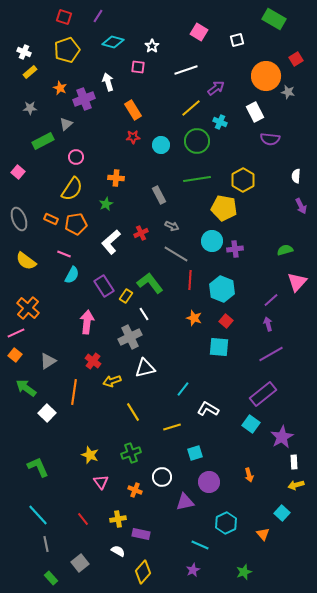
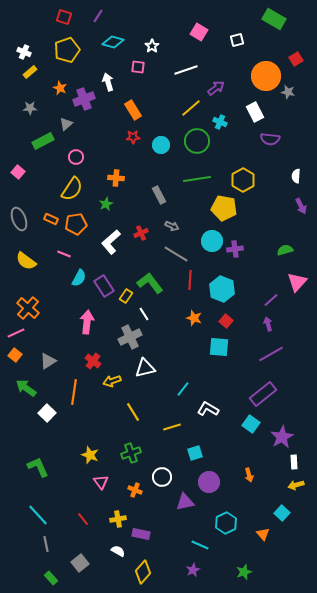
cyan semicircle at (72, 275): moved 7 px right, 3 px down
